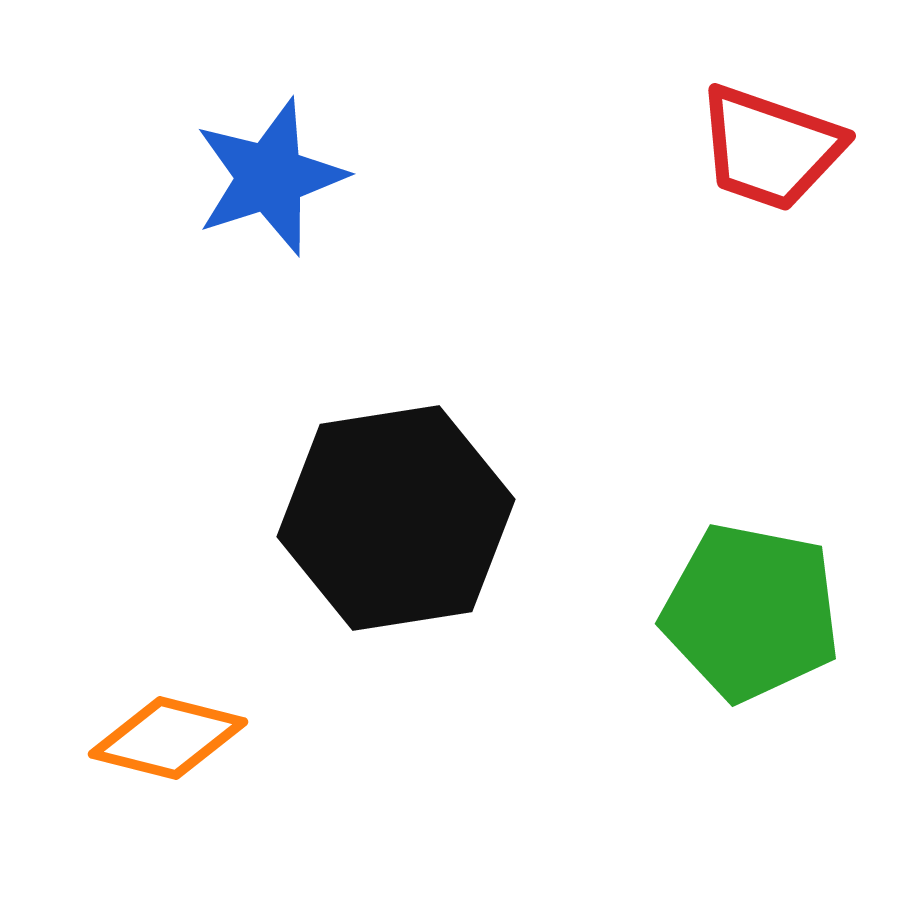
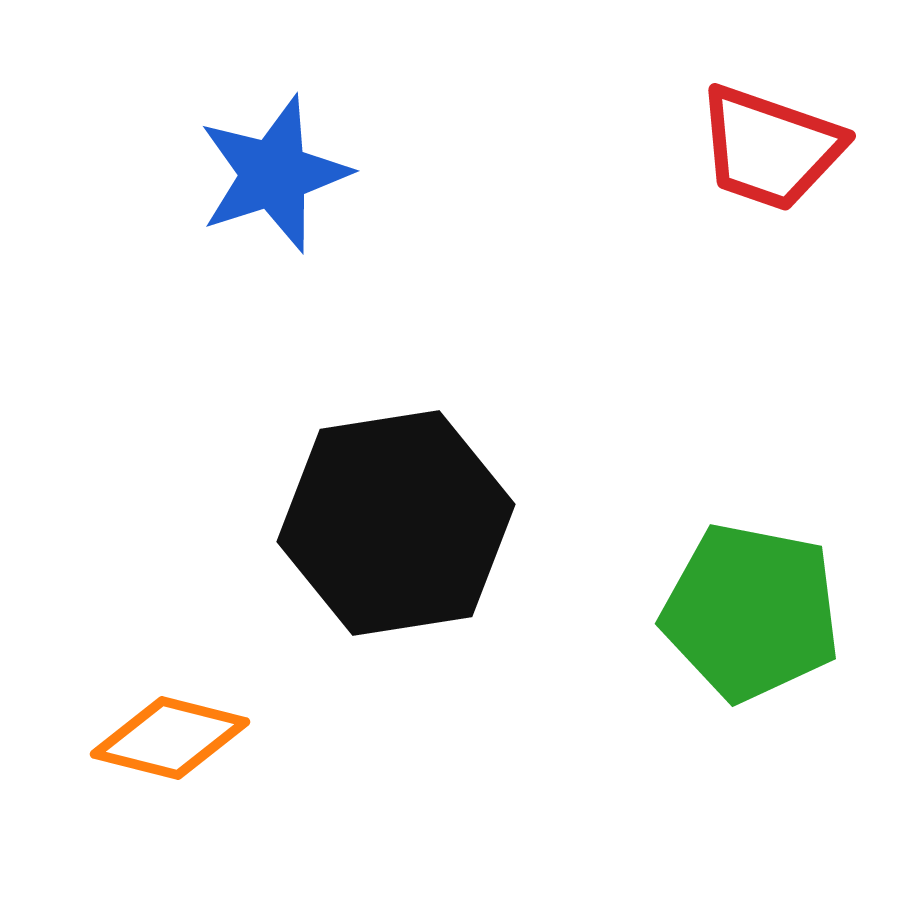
blue star: moved 4 px right, 3 px up
black hexagon: moved 5 px down
orange diamond: moved 2 px right
